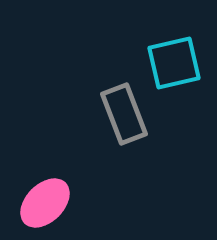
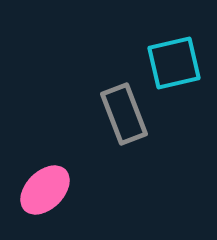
pink ellipse: moved 13 px up
